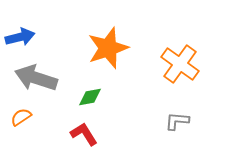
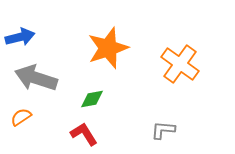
green diamond: moved 2 px right, 2 px down
gray L-shape: moved 14 px left, 9 px down
